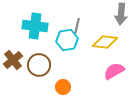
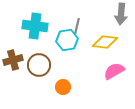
brown cross: rotated 24 degrees clockwise
